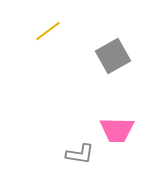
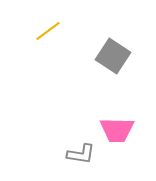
gray square: rotated 28 degrees counterclockwise
gray L-shape: moved 1 px right
